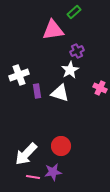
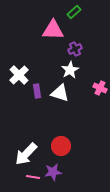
pink triangle: rotated 10 degrees clockwise
purple cross: moved 2 px left, 2 px up
white cross: rotated 24 degrees counterclockwise
